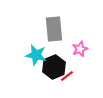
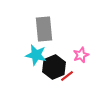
gray rectangle: moved 10 px left
pink star: moved 1 px right, 6 px down
